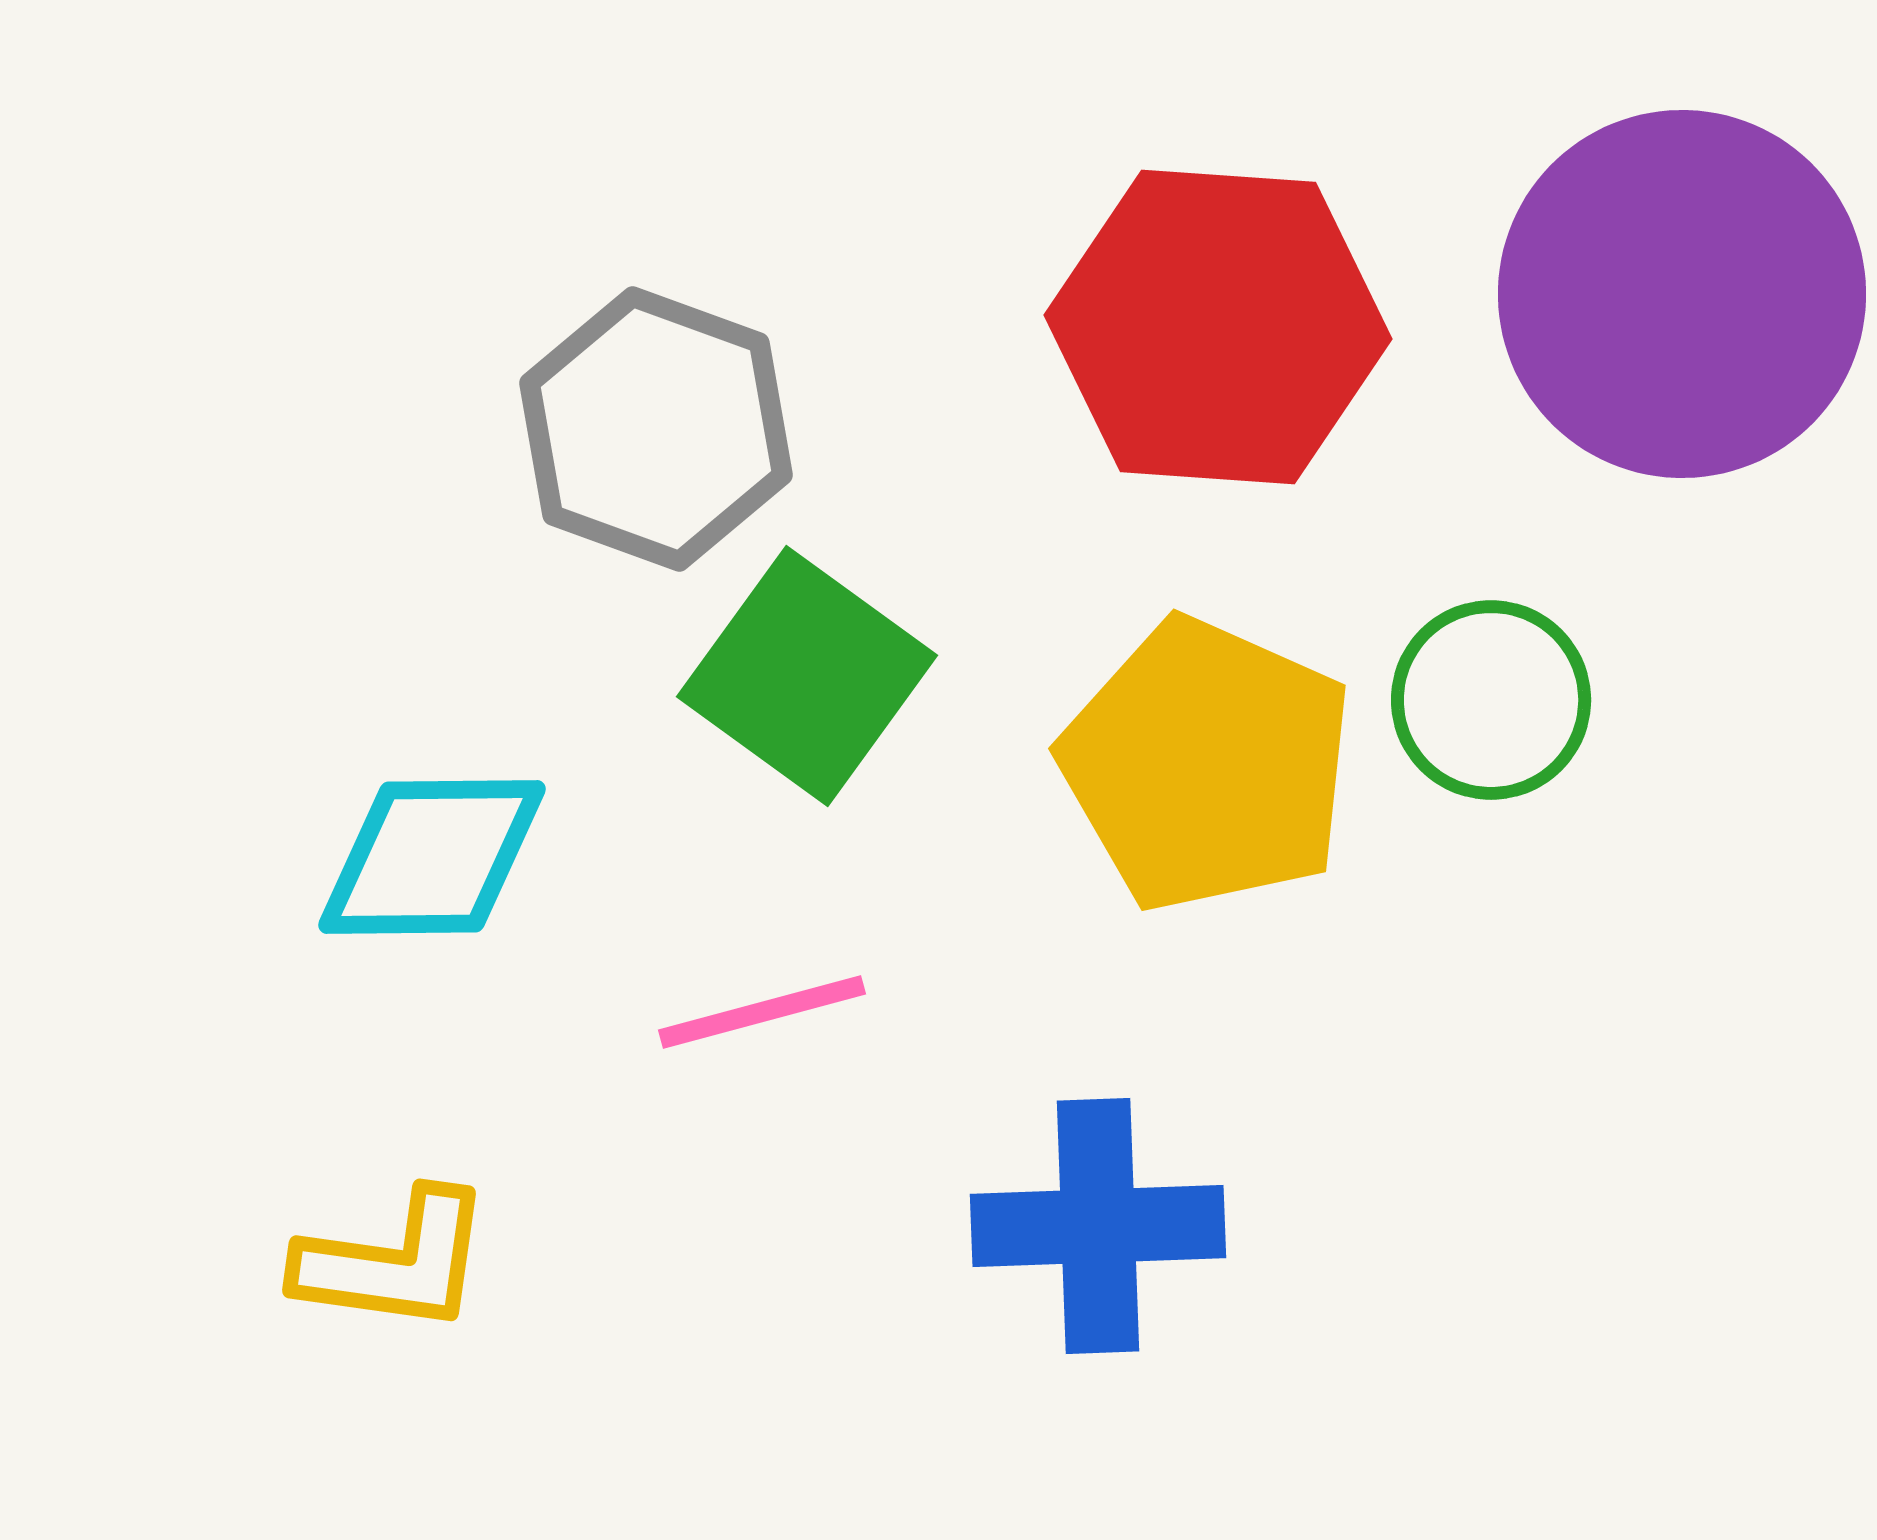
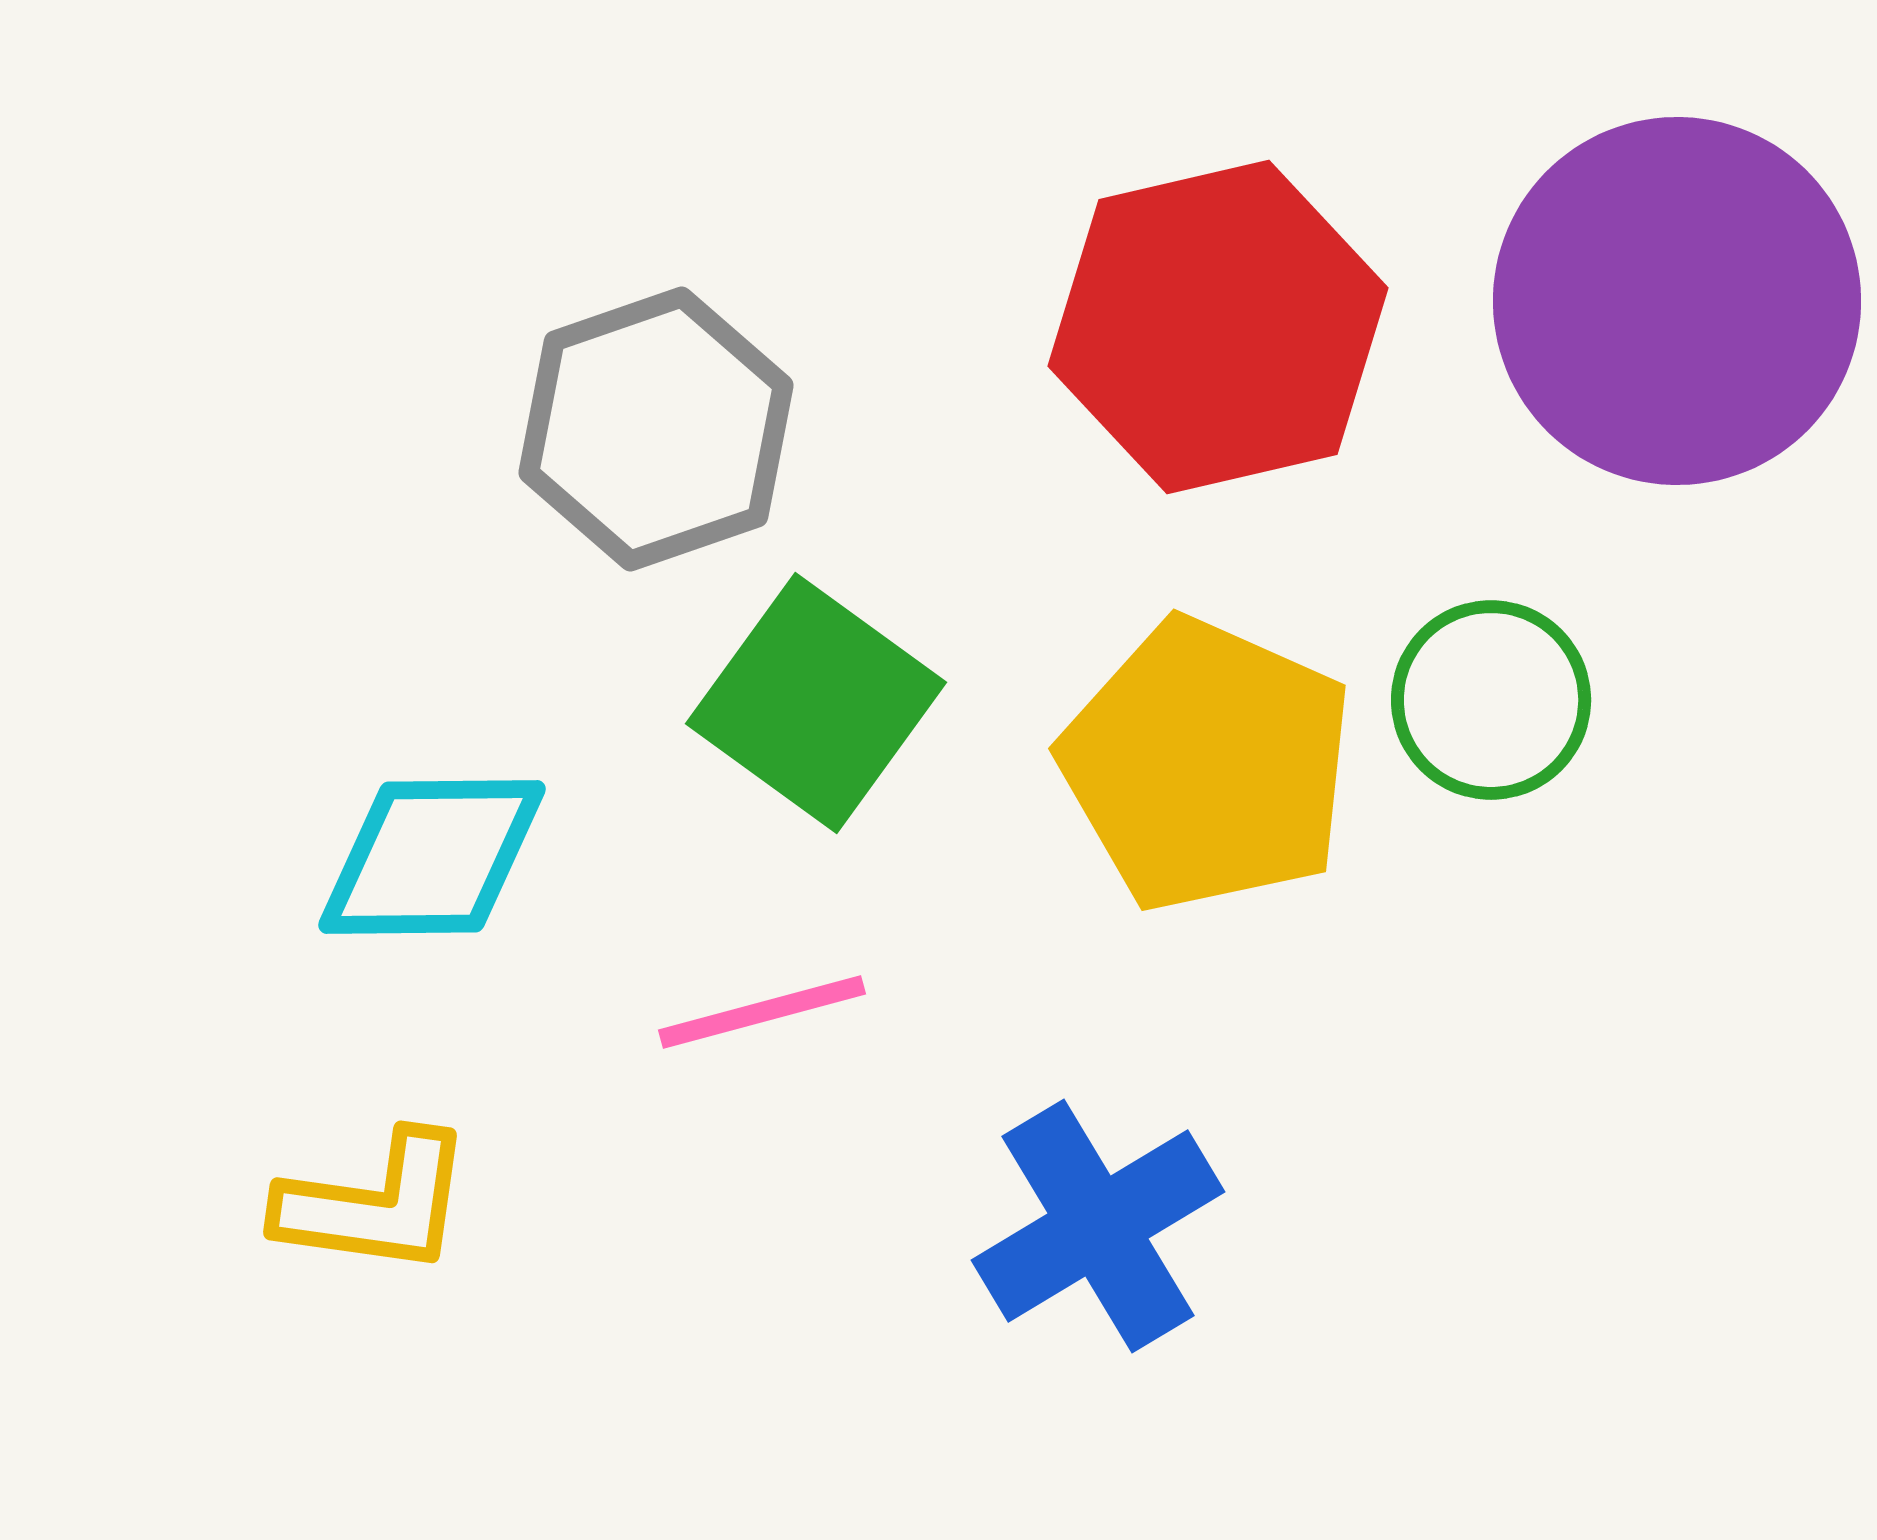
purple circle: moved 5 px left, 7 px down
red hexagon: rotated 17 degrees counterclockwise
gray hexagon: rotated 21 degrees clockwise
green square: moved 9 px right, 27 px down
blue cross: rotated 29 degrees counterclockwise
yellow L-shape: moved 19 px left, 58 px up
